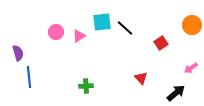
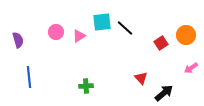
orange circle: moved 6 px left, 10 px down
purple semicircle: moved 13 px up
black arrow: moved 12 px left
